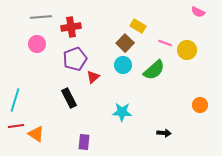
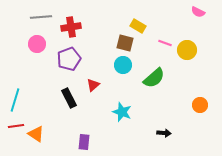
brown square: rotated 30 degrees counterclockwise
purple pentagon: moved 6 px left
green semicircle: moved 8 px down
red triangle: moved 8 px down
cyan star: rotated 18 degrees clockwise
